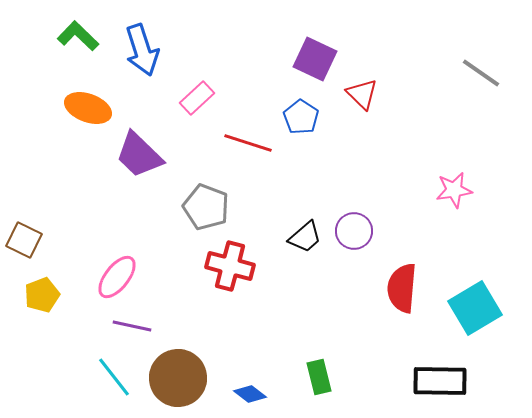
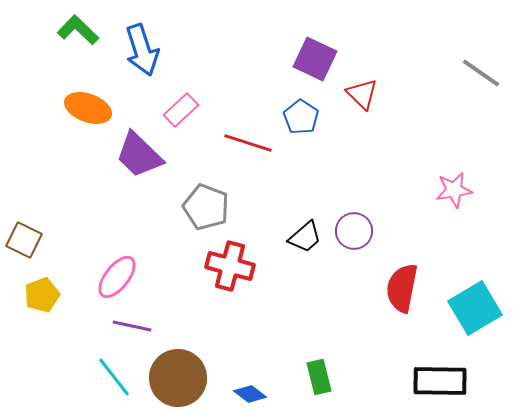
green L-shape: moved 6 px up
pink rectangle: moved 16 px left, 12 px down
red semicircle: rotated 6 degrees clockwise
